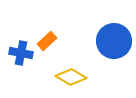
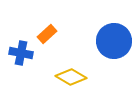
orange rectangle: moved 7 px up
